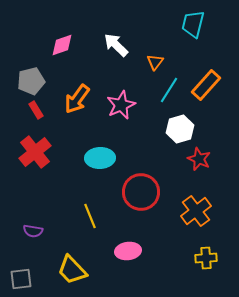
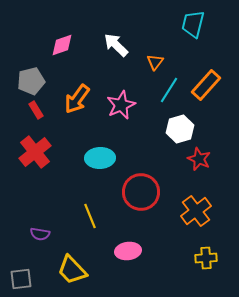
purple semicircle: moved 7 px right, 3 px down
